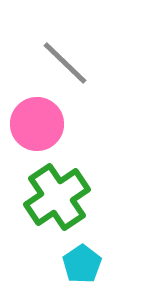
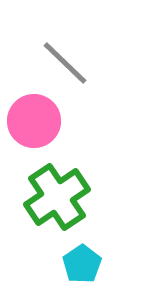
pink circle: moved 3 px left, 3 px up
